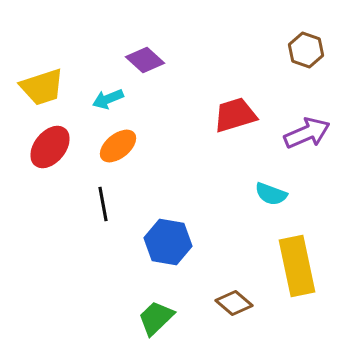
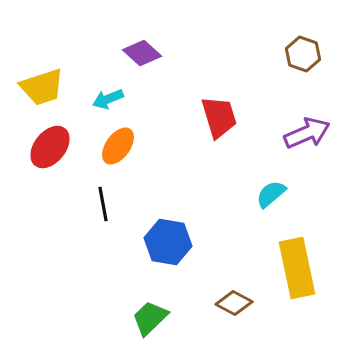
brown hexagon: moved 3 px left, 4 px down
purple diamond: moved 3 px left, 7 px up
red trapezoid: moved 16 px left, 2 px down; rotated 90 degrees clockwise
orange ellipse: rotated 15 degrees counterclockwise
cyan semicircle: rotated 120 degrees clockwise
yellow rectangle: moved 2 px down
brown diamond: rotated 12 degrees counterclockwise
green trapezoid: moved 6 px left
